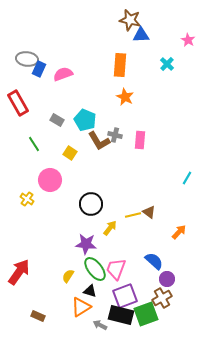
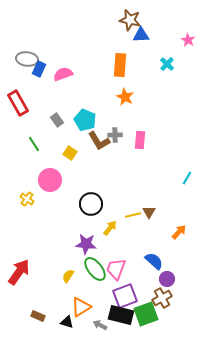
gray rectangle: rotated 24 degrees clockwise
gray cross: rotated 16 degrees counterclockwise
brown triangle: rotated 24 degrees clockwise
black triangle: moved 23 px left, 31 px down
